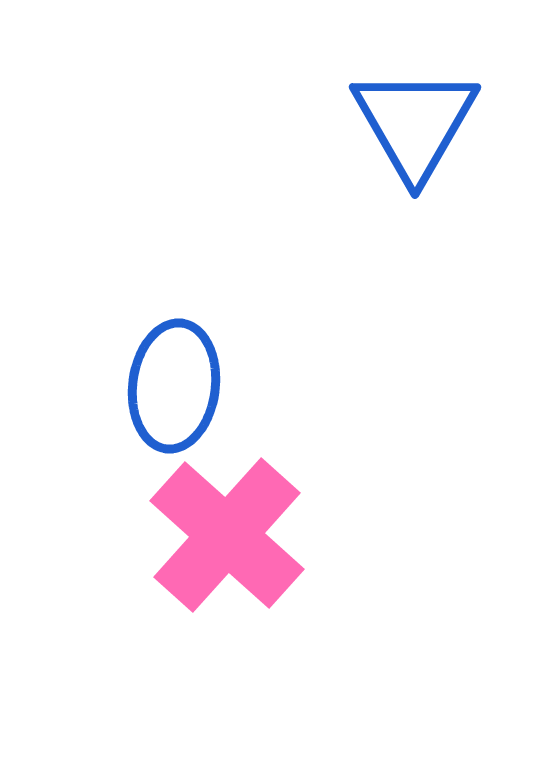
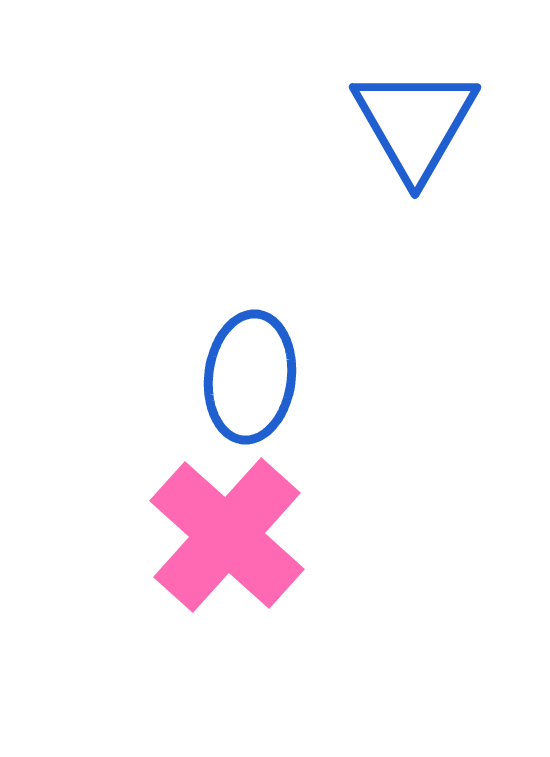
blue ellipse: moved 76 px right, 9 px up
